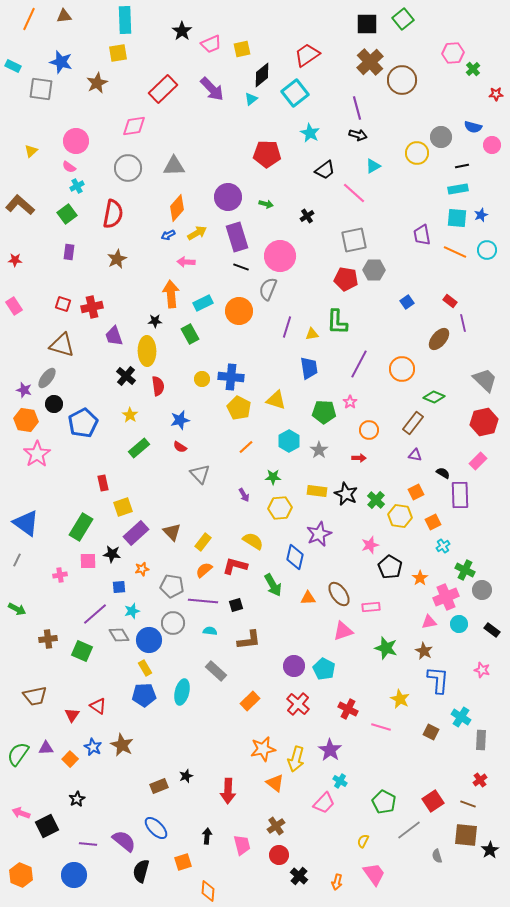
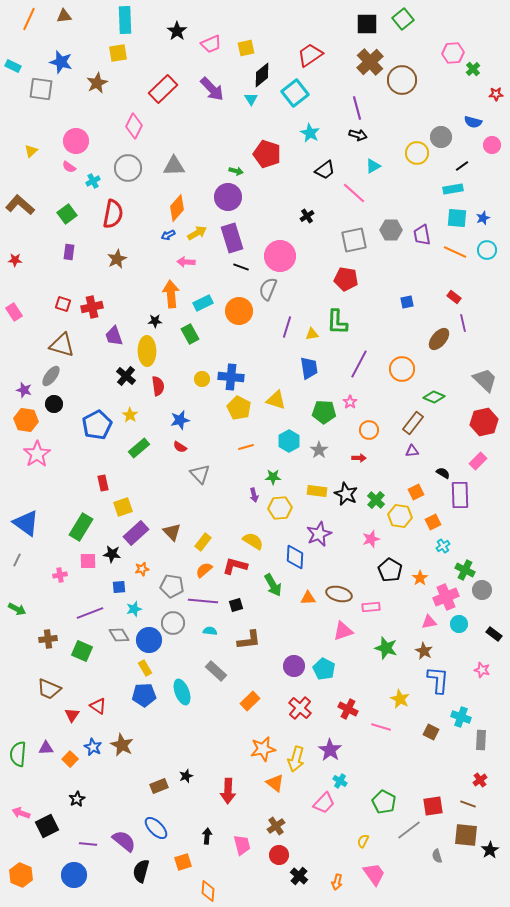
black star at (182, 31): moved 5 px left
yellow square at (242, 49): moved 4 px right, 1 px up
red trapezoid at (307, 55): moved 3 px right
cyan triangle at (251, 99): rotated 24 degrees counterclockwise
pink diamond at (134, 126): rotated 55 degrees counterclockwise
blue semicircle at (473, 127): moved 5 px up
red pentagon at (267, 154): rotated 16 degrees clockwise
black line at (462, 166): rotated 24 degrees counterclockwise
cyan cross at (77, 186): moved 16 px right, 5 px up
cyan rectangle at (458, 189): moved 5 px left
green arrow at (266, 204): moved 30 px left, 33 px up
blue star at (481, 215): moved 2 px right, 3 px down
purple rectangle at (237, 237): moved 5 px left, 1 px down
gray hexagon at (374, 270): moved 17 px right, 40 px up
red rectangle at (450, 301): moved 4 px right, 4 px up
blue square at (407, 302): rotated 24 degrees clockwise
pink rectangle at (14, 306): moved 6 px down
gray ellipse at (47, 378): moved 4 px right, 2 px up
blue pentagon at (83, 423): moved 14 px right, 2 px down
orange line at (246, 447): rotated 28 degrees clockwise
purple triangle at (415, 455): moved 3 px left, 4 px up; rotated 16 degrees counterclockwise
purple arrow at (244, 495): moved 10 px right; rotated 16 degrees clockwise
pink star at (370, 545): moved 1 px right, 6 px up
blue diamond at (295, 557): rotated 10 degrees counterclockwise
black pentagon at (390, 567): moved 3 px down
brown ellipse at (339, 594): rotated 40 degrees counterclockwise
cyan star at (132, 611): moved 2 px right, 2 px up
purple line at (95, 614): moved 5 px left, 1 px up; rotated 20 degrees clockwise
black rectangle at (492, 630): moved 2 px right, 4 px down
cyan ellipse at (182, 692): rotated 35 degrees counterclockwise
brown trapezoid at (35, 696): moved 14 px right, 7 px up; rotated 35 degrees clockwise
red cross at (298, 704): moved 2 px right, 4 px down
cyan cross at (461, 717): rotated 12 degrees counterclockwise
green semicircle at (18, 754): rotated 30 degrees counterclockwise
red square at (433, 801): moved 5 px down; rotated 25 degrees clockwise
